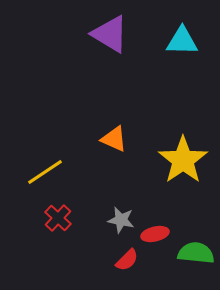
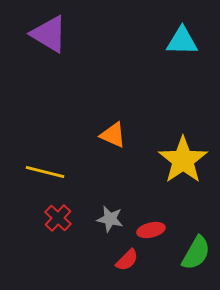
purple triangle: moved 61 px left
orange triangle: moved 1 px left, 4 px up
yellow line: rotated 48 degrees clockwise
gray star: moved 11 px left, 1 px up
red ellipse: moved 4 px left, 4 px up
green semicircle: rotated 114 degrees clockwise
